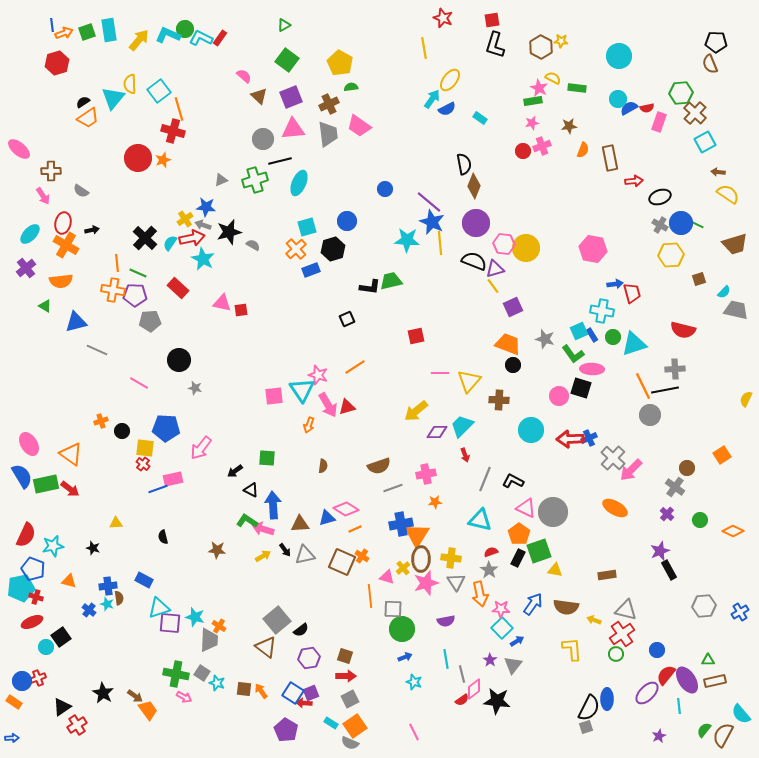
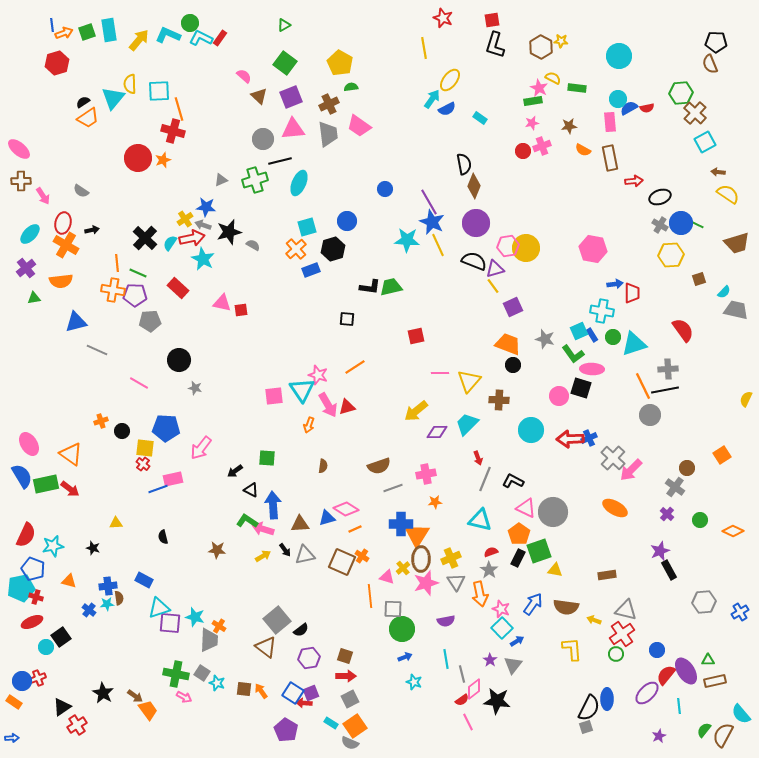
green circle at (185, 29): moved 5 px right, 6 px up
green square at (287, 60): moved 2 px left, 3 px down
cyan square at (159, 91): rotated 35 degrees clockwise
pink rectangle at (659, 122): moved 49 px left; rotated 24 degrees counterclockwise
orange semicircle at (583, 150): rotated 98 degrees clockwise
brown cross at (51, 171): moved 30 px left, 10 px down
purple line at (429, 202): rotated 20 degrees clockwise
yellow line at (440, 243): moved 2 px left, 2 px down; rotated 20 degrees counterclockwise
pink hexagon at (504, 244): moved 4 px right, 2 px down; rotated 15 degrees counterclockwise
brown trapezoid at (735, 244): moved 2 px right, 1 px up
green trapezoid at (391, 281): moved 6 px down
red trapezoid at (632, 293): rotated 15 degrees clockwise
green triangle at (45, 306): moved 11 px left, 8 px up; rotated 40 degrees counterclockwise
black square at (347, 319): rotated 28 degrees clockwise
red semicircle at (683, 330): rotated 140 degrees counterclockwise
gray cross at (675, 369): moved 7 px left
cyan trapezoid at (462, 426): moved 5 px right, 2 px up
red arrow at (465, 455): moved 13 px right, 3 px down
blue cross at (401, 524): rotated 10 degrees clockwise
yellow cross at (451, 558): rotated 30 degrees counterclockwise
cyan star at (107, 604): rotated 24 degrees counterclockwise
gray hexagon at (704, 606): moved 4 px up
pink star at (501, 609): rotated 18 degrees clockwise
purple ellipse at (687, 680): moved 1 px left, 9 px up
pink line at (414, 732): moved 54 px right, 10 px up
